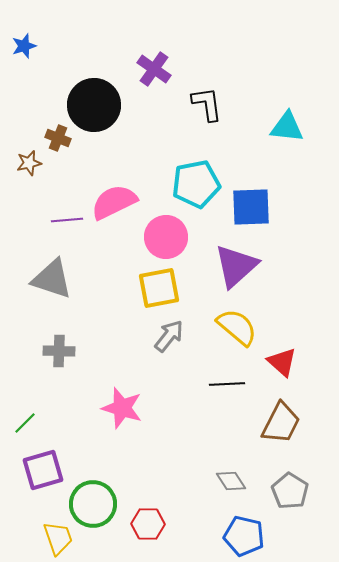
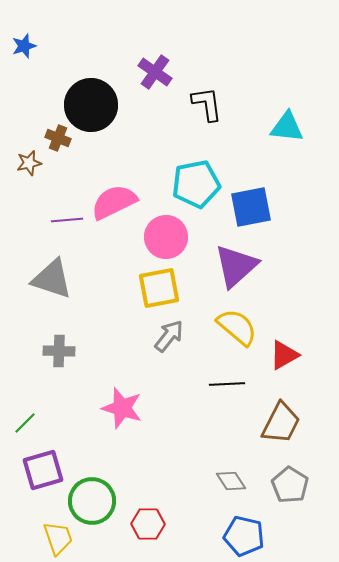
purple cross: moved 1 px right, 3 px down
black circle: moved 3 px left
blue square: rotated 9 degrees counterclockwise
red triangle: moved 2 px right, 7 px up; rotated 48 degrees clockwise
gray pentagon: moved 6 px up
green circle: moved 1 px left, 3 px up
